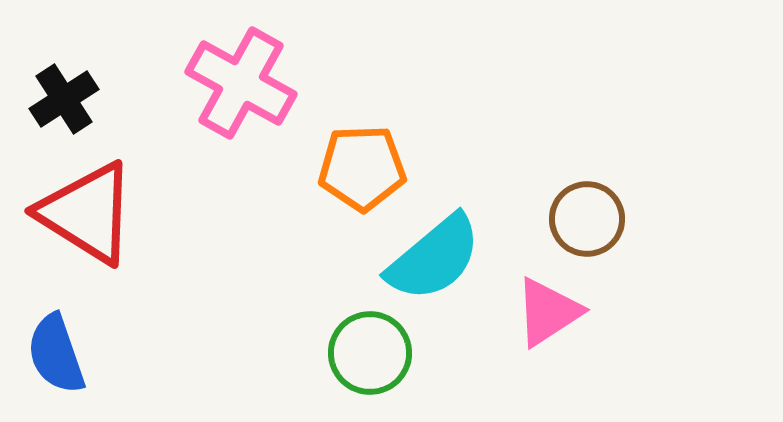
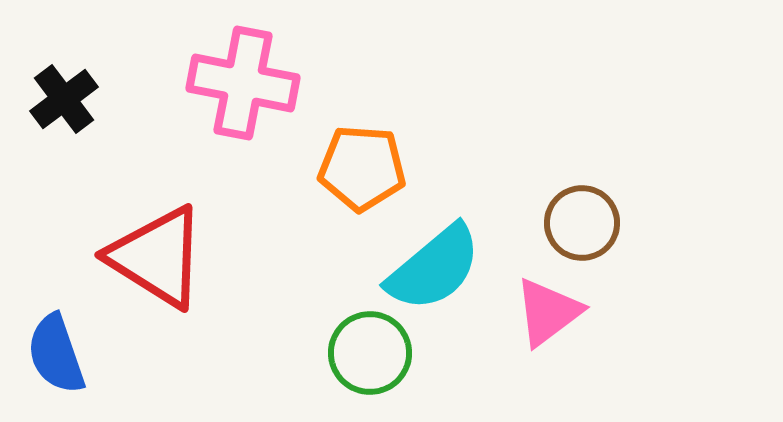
pink cross: moved 2 px right; rotated 18 degrees counterclockwise
black cross: rotated 4 degrees counterclockwise
orange pentagon: rotated 6 degrees clockwise
red triangle: moved 70 px right, 44 px down
brown circle: moved 5 px left, 4 px down
cyan semicircle: moved 10 px down
pink triangle: rotated 4 degrees counterclockwise
